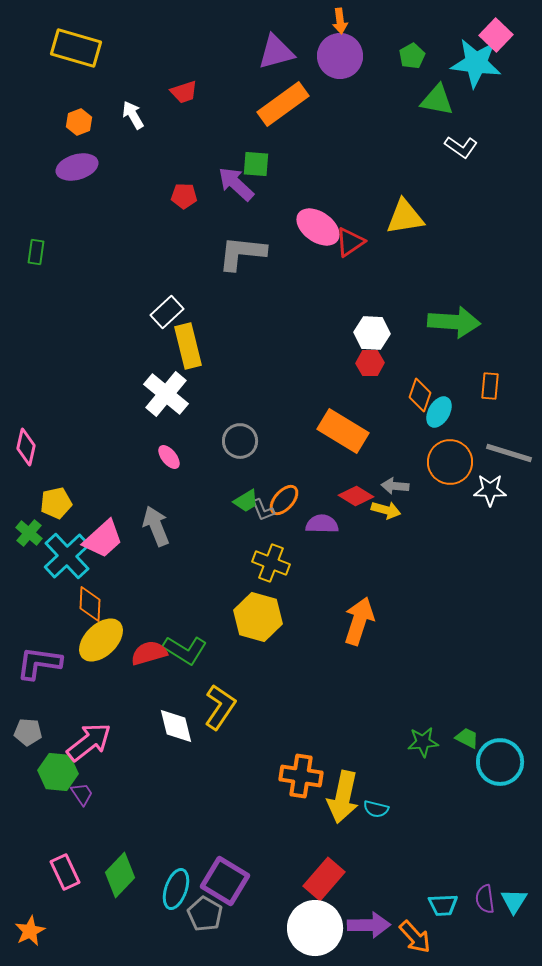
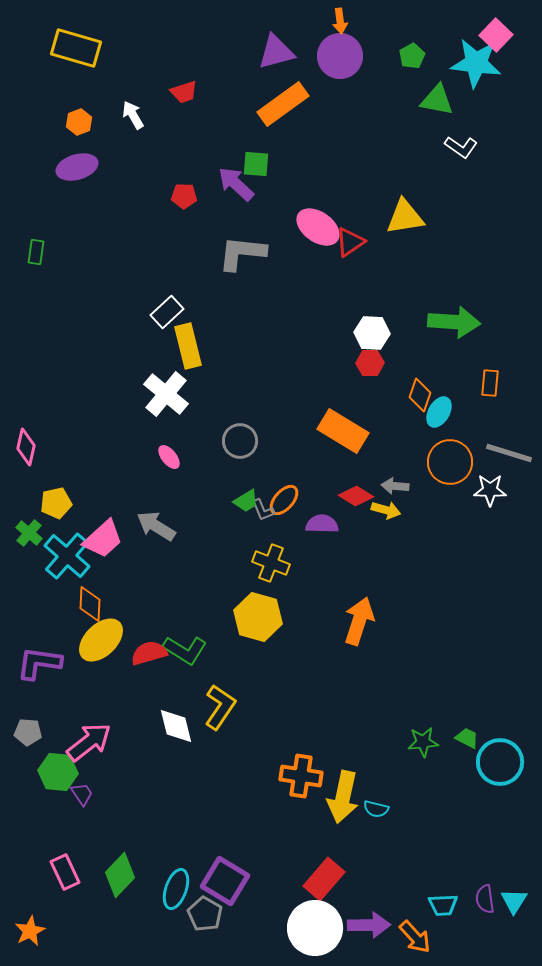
orange rectangle at (490, 386): moved 3 px up
gray arrow at (156, 526): rotated 36 degrees counterclockwise
cyan cross at (67, 556): rotated 6 degrees counterclockwise
